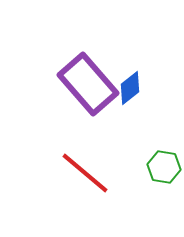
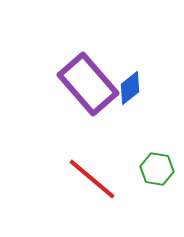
green hexagon: moved 7 px left, 2 px down
red line: moved 7 px right, 6 px down
